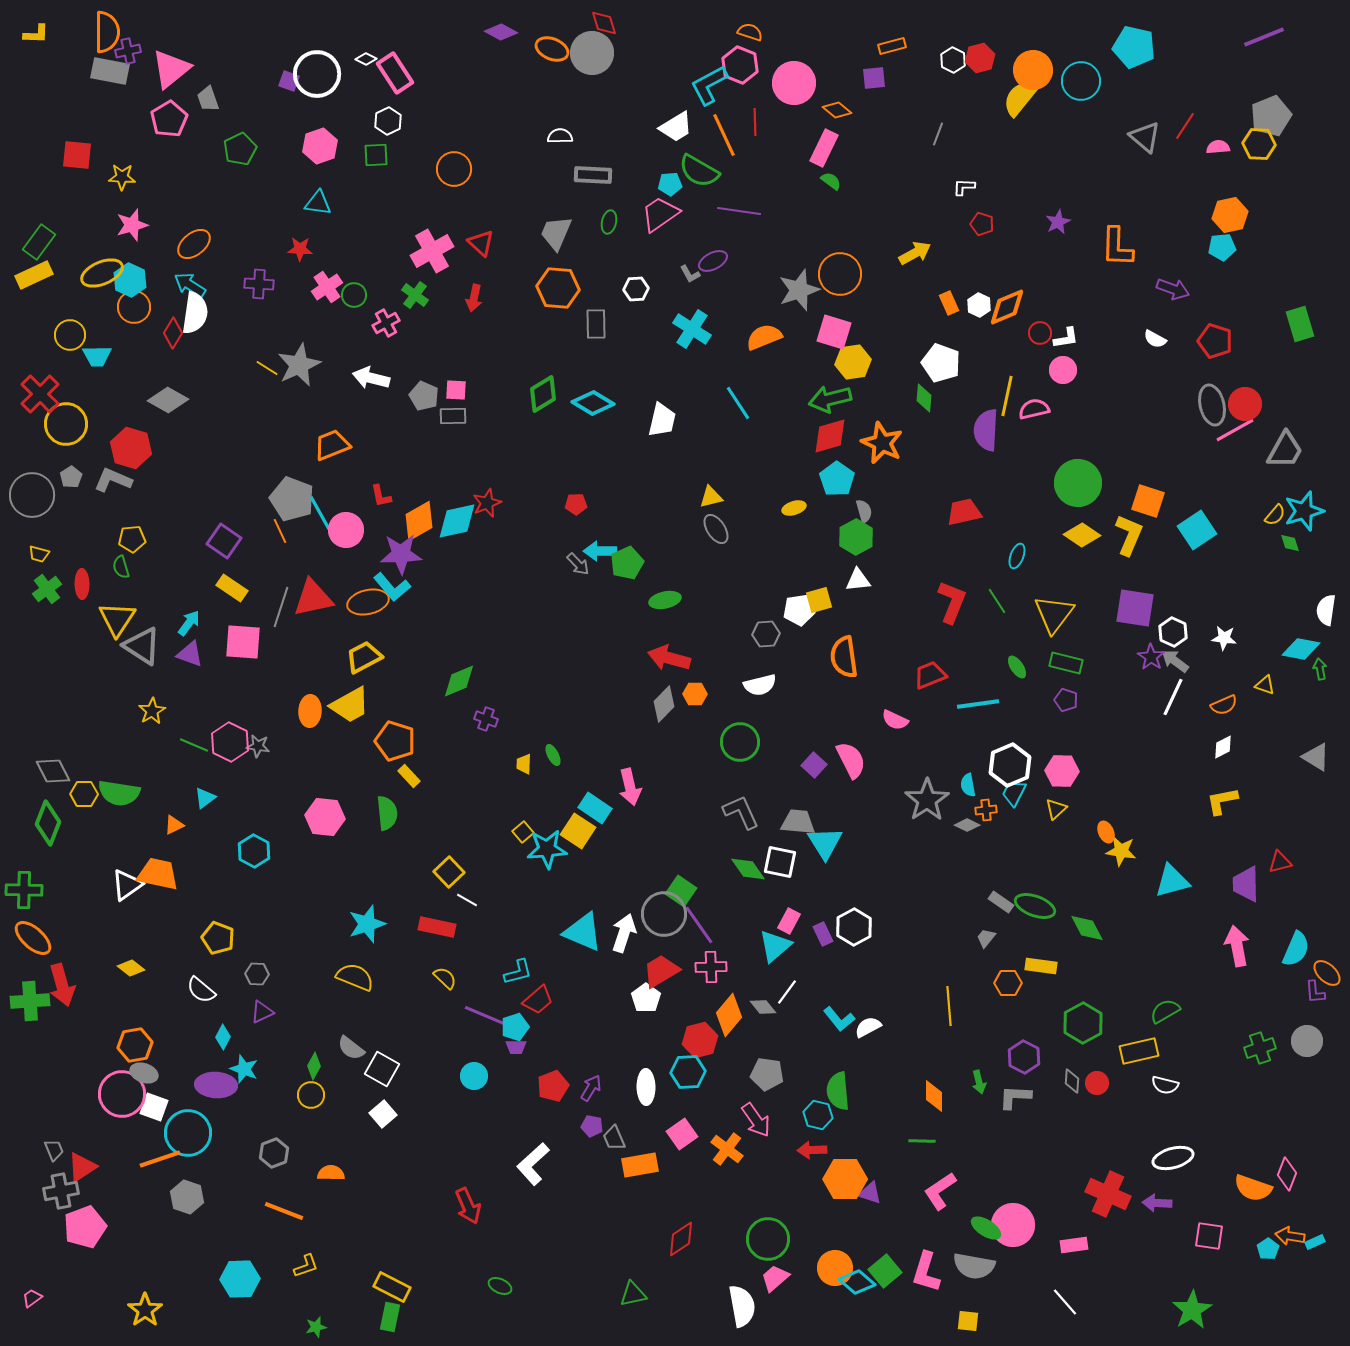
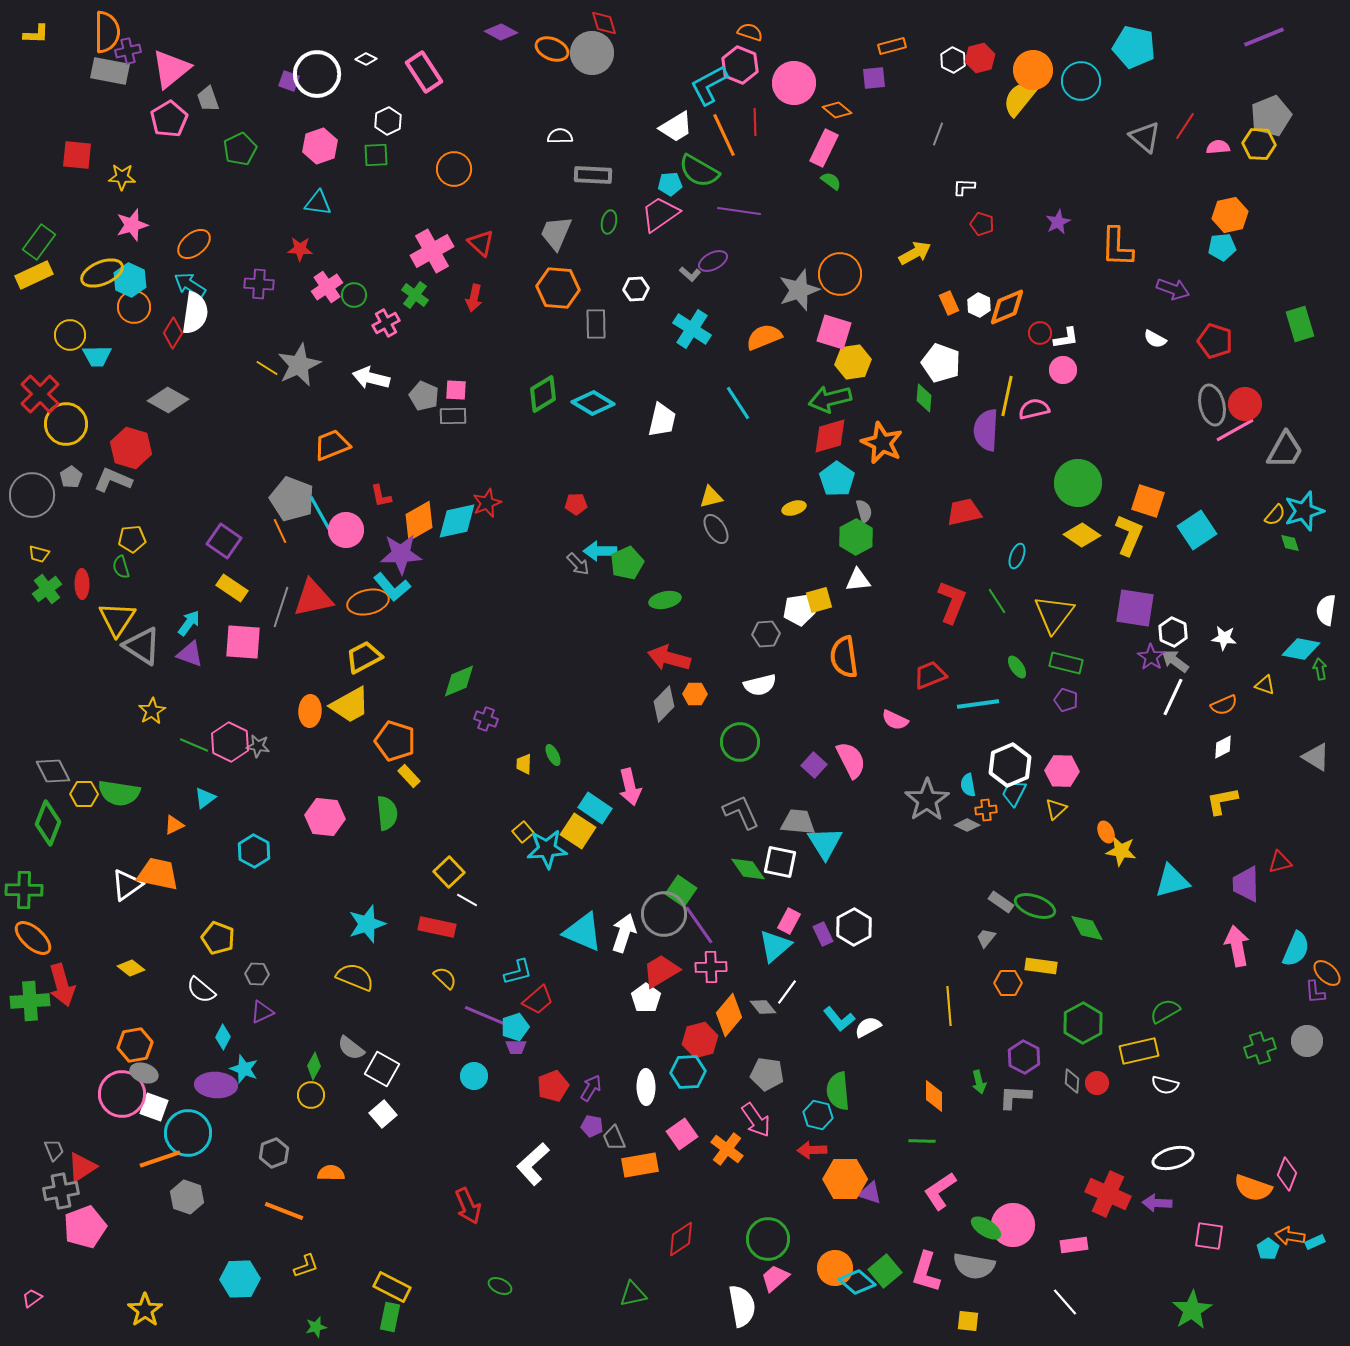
pink rectangle at (395, 73): moved 29 px right, 1 px up
gray L-shape at (690, 274): rotated 20 degrees counterclockwise
